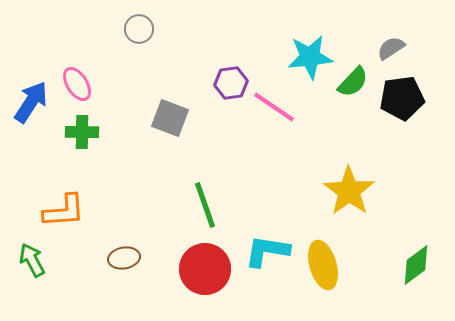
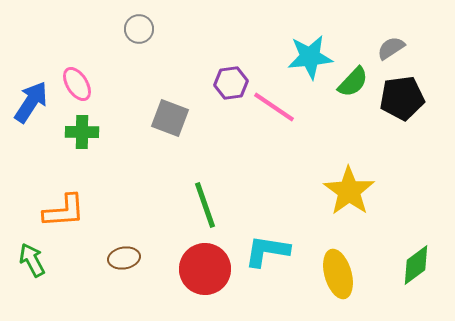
yellow ellipse: moved 15 px right, 9 px down
